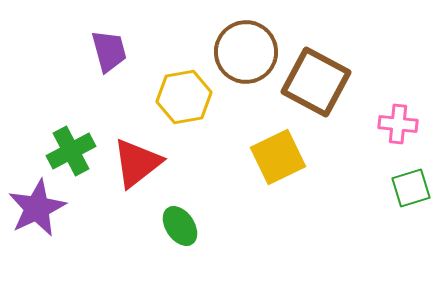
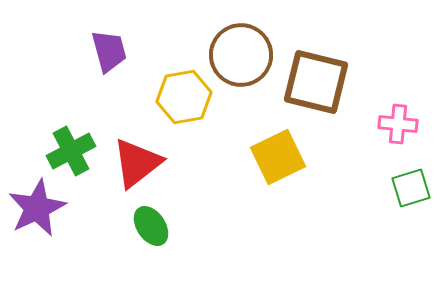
brown circle: moved 5 px left, 3 px down
brown square: rotated 14 degrees counterclockwise
green ellipse: moved 29 px left
